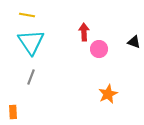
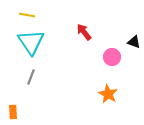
red arrow: rotated 36 degrees counterclockwise
pink circle: moved 13 px right, 8 px down
orange star: rotated 18 degrees counterclockwise
